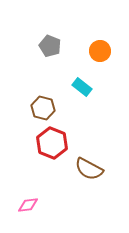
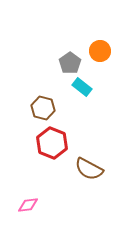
gray pentagon: moved 20 px right, 17 px down; rotated 15 degrees clockwise
